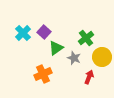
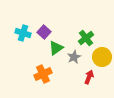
cyan cross: rotated 28 degrees counterclockwise
gray star: moved 1 px up; rotated 24 degrees clockwise
